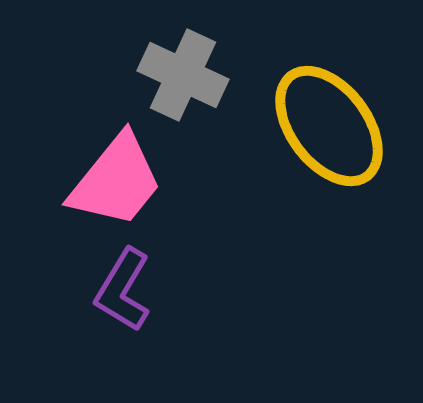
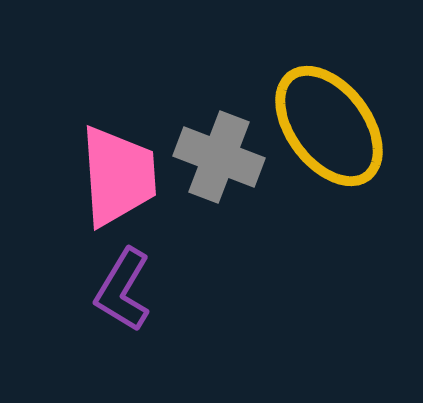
gray cross: moved 36 px right, 82 px down; rotated 4 degrees counterclockwise
pink trapezoid: moved 2 px right, 5 px up; rotated 43 degrees counterclockwise
